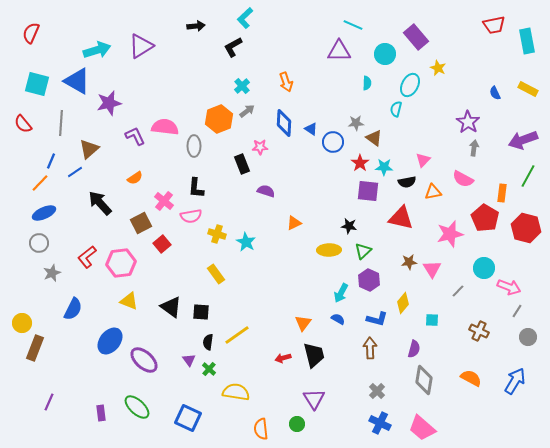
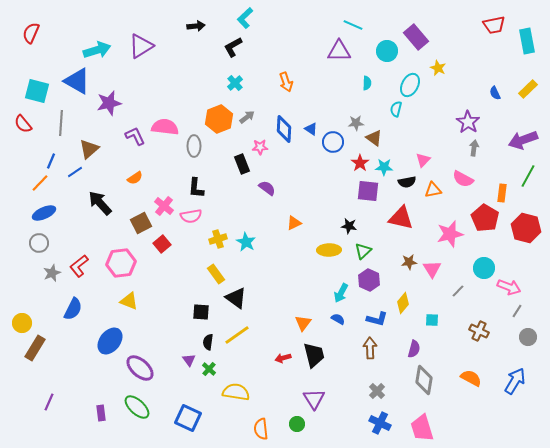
cyan circle at (385, 54): moved 2 px right, 3 px up
cyan square at (37, 84): moved 7 px down
cyan cross at (242, 86): moved 7 px left, 3 px up
yellow rectangle at (528, 89): rotated 72 degrees counterclockwise
gray arrow at (247, 111): moved 6 px down
blue diamond at (284, 123): moved 6 px down
purple semicircle at (266, 191): moved 1 px right, 3 px up; rotated 18 degrees clockwise
orange triangle at (433, 192): moved 2 px up
pink cross at (164, 201): moved 5 px down
yellow cross at (217, 234): moved 1 px right, 5 px down; rotated 36 degrees counterclockwise
red L-shape at (87, 257): moved 8 px left, 9 px down
black triangle at (171, 307): moved 65 px right, 9 px up
brown rectangle at (35, 348): rotated 10 degrees clockwise
purple ellipse at (144, 360): moved 4 px left, 8 px down
pink trapezoid at (422, 428): rotated 32 degrees clockwise
